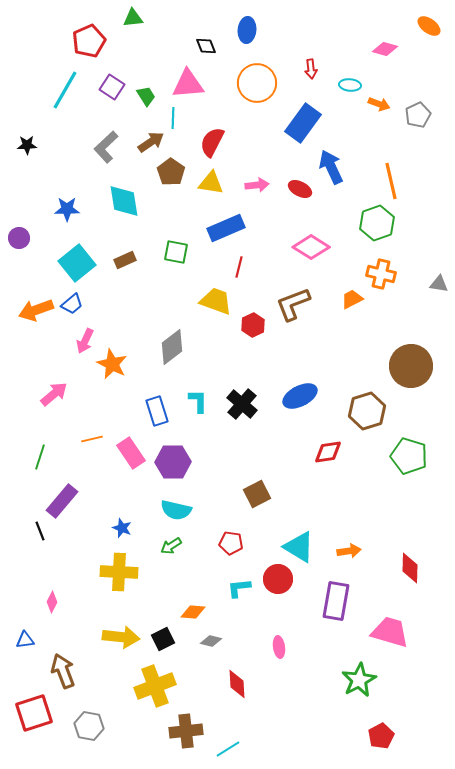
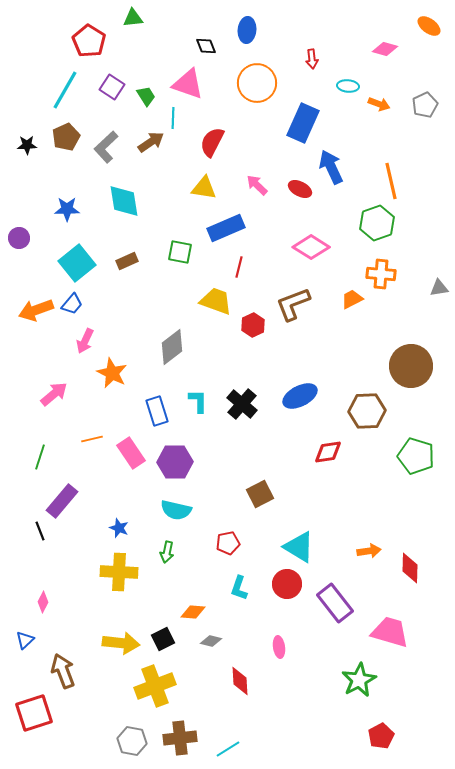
red pentagon at (89, 41): rotated 16 degrees counterclockwise
red arrow at (311, 69): moved 1 px right, 10 px up
pink triangle at (188, 84): rotated 24 degrees clockwise
cyan ellipse at (350, 85): moved 2 px left, 1 px down
gray pentagon at (418, 115): moved 7 px right, 10 px up
blue rectangle at (303, 123): rotated 12 degrees counterclockwise
brown pentagon at (171, 172): moved 105 px left, 35 px up; rotated 12 degrees clockwise
yellow triangle at (211, 183): moved 7 px left, 5 px down
pink arrow at (257, 185): rotated 130 degrees counterclockwise
green square at (176, 252): moved 4 px right
brown rectangle at (125, 260): moved 2 px right, 1 px down
orange cross at (381, 274): rotated 8 degrees counterclockwise
gray triangle at (439, 284): moved 4 px down; rotated 18 degrees counterclockwise
blue trapezoid at (72, 304): rotated 10 degrees counterclockwise
orange star at (112, 364): moved 9 px down
brown hexagon at (367, 411): rotated 15 degrees clockwise
green pentagon at (409, 456): moved 7 px right
purple hexagon at (173, 462): moved 2 px right
brown square at (257, 494): moved 3 px right
blue star at (122, 528): moved 3 px left
red pentagon at (231, 543): moved 3 px left; rotated 20 degrees counterclockwise
green arrow at (171, 546): moved 4 px left, 6 px down; rotated 45 degrees counterclockwise
orange arrow at (349, 551): moved 20 px right
red circle at (278, 579): moved 9 px right, 5 px down
cyan L-shape at (239, 588): rotated 65 degrees counterclockwise
purple rectangle at (336, 601): moved 1 px left, 2 px down; rotated 48 degrees counterclockwise
pink diamond at (52, 602): moved 9 px left
yellow arrow at (121, 637): moved 6 px down
blue triangle at (25, 640): rotated 36 degrees counterclockwise
red diamond at (237, 684): moved 3 px right, 3 px up
gray hexagon at (89, 726): moved 43 px right, 15 px down
brown cross at (186, 731): moved 6 px left, 7 px down
